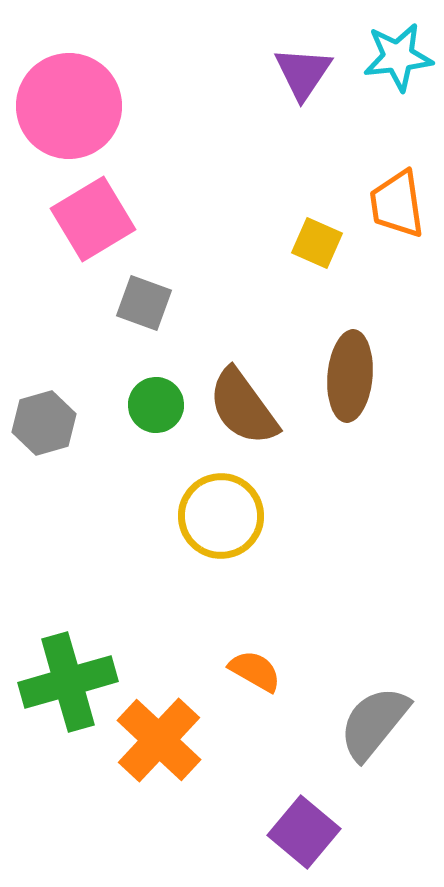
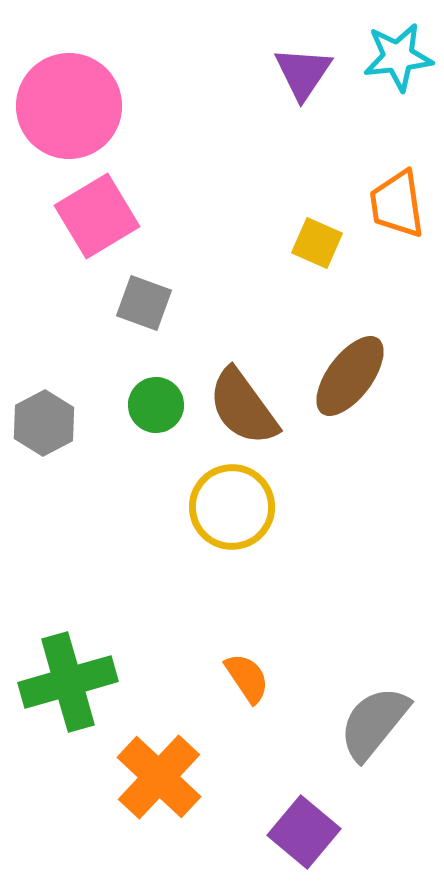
pink square: moved 4 px right, 3 px up
brown ellipse: rotated 32 degrees clockwise
gray hexagon: rotated 12 degrees counterclockwise
yellow circle: moved 11 px right, 9 px up
orange semicircle: moved 8 px left, 7 px down; rotated 26 degrees clockwise
orange cross: moved 37 px down
